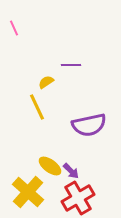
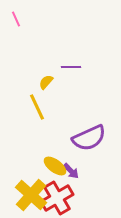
pink line: moved 2 px right, 9 px up
purple line: moved 2 px down
yellow semicircle: rotated 14 degrees counterclockwise
purple semicircle: moved 13 px down; rotated 12 degrees counterclockwise
yellow ellipse: moved 5 px right
yellow cross: moved 3 px right, 3 px down
red cross: moved 21 px left
